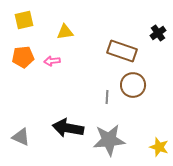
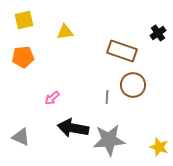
pink arrow: moved 37 px down; rotated 35 degrees counterclockwise
black arrow: moved 5 px right
